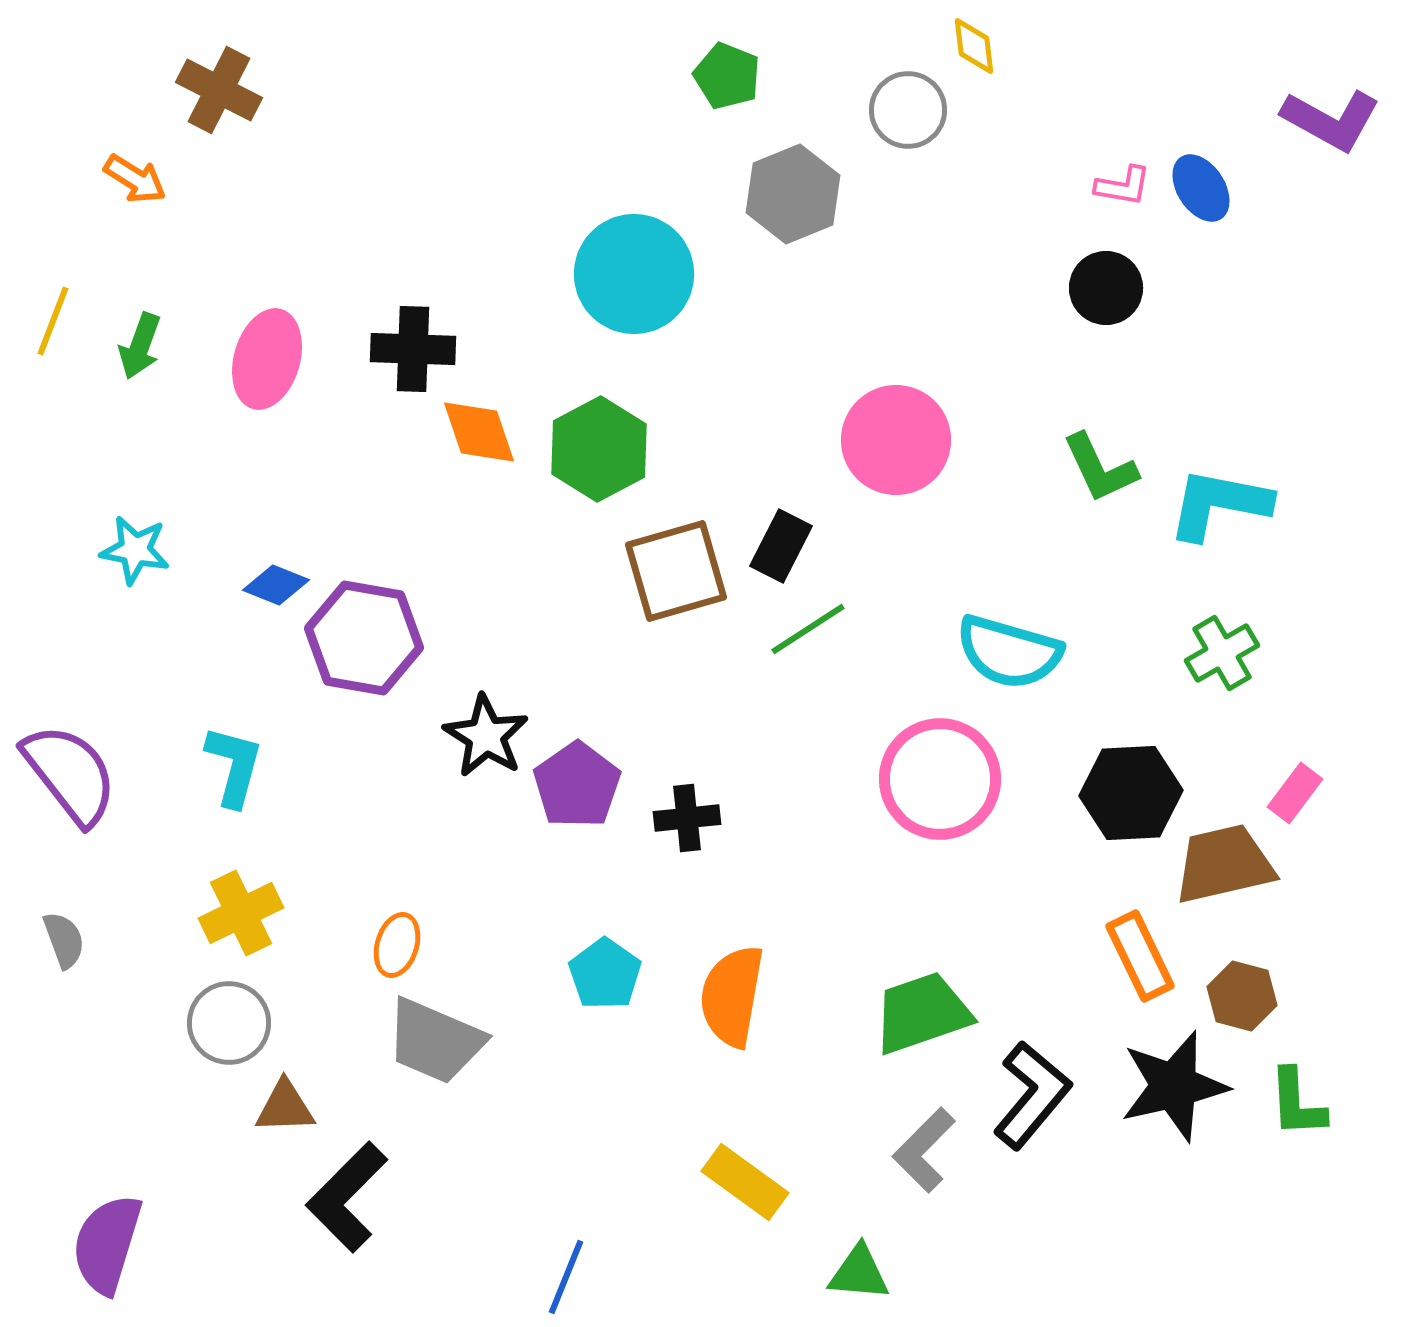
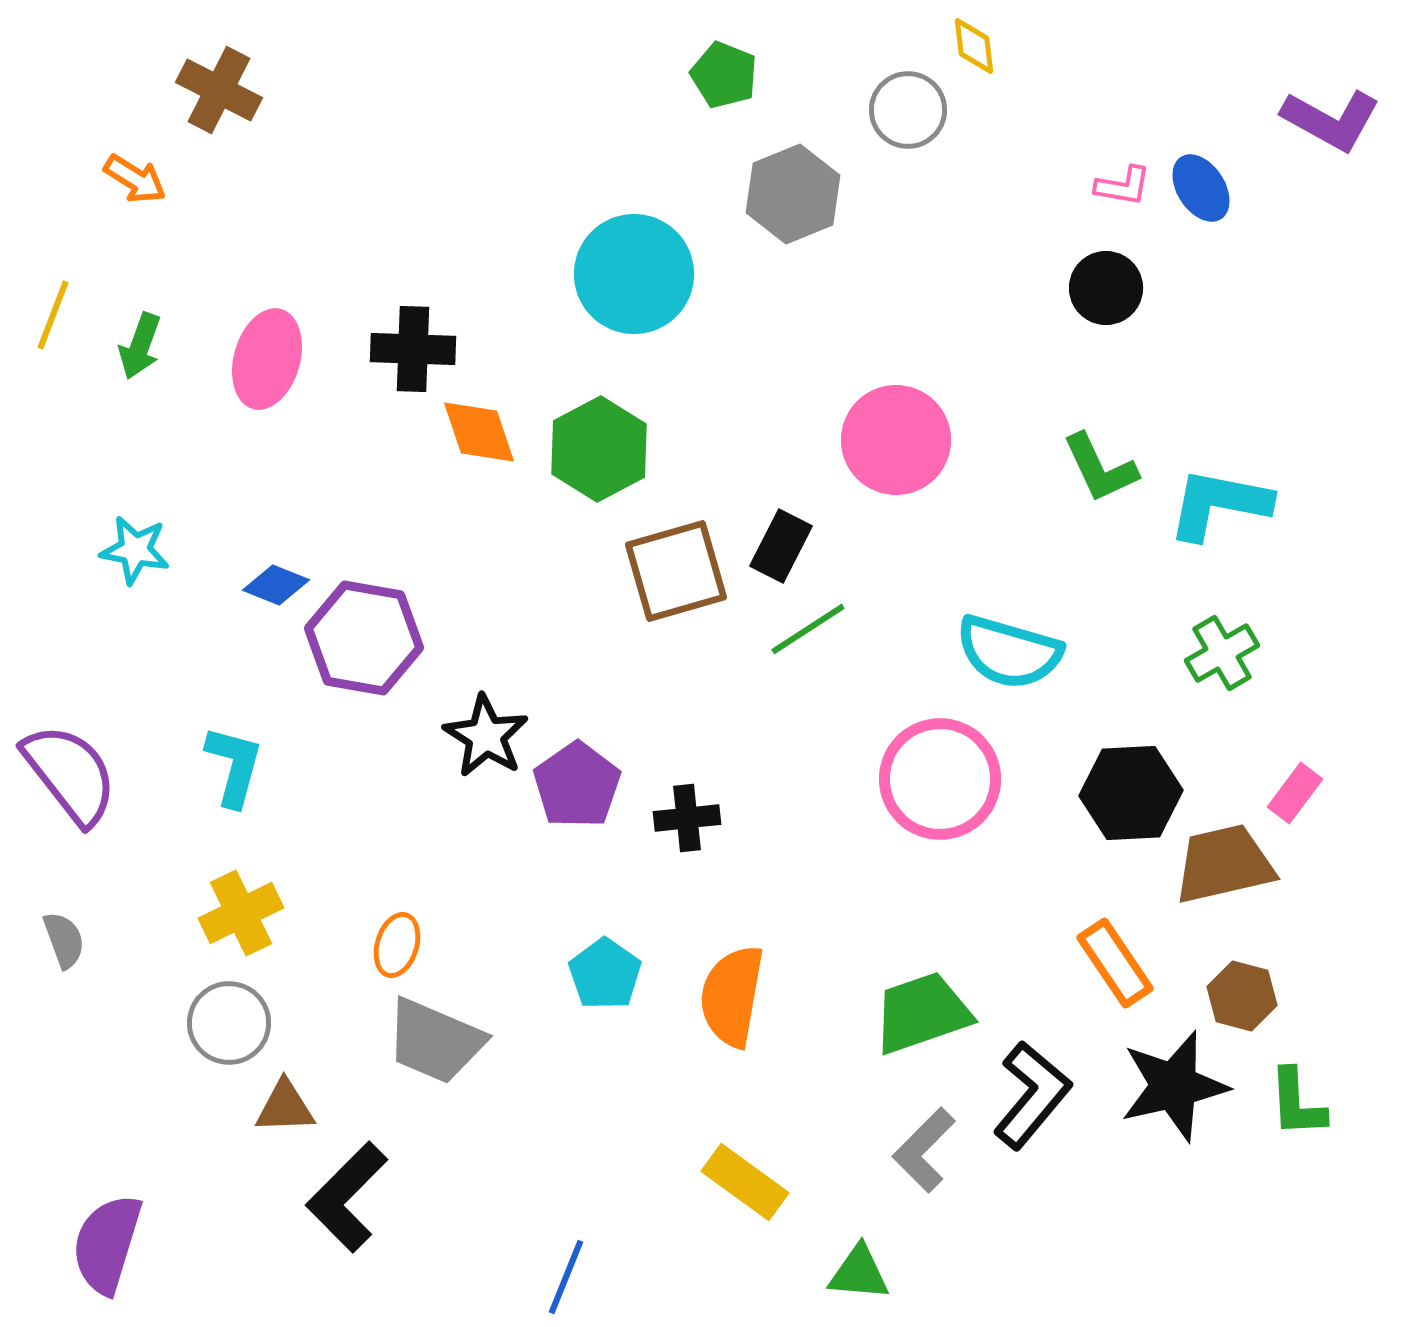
green pentagon at (727, 76): moved 3 px left, 1 px up
yellow line at (53, 321): moved 6 px up
orange rectangle at (1140, 956): moved 25 px left, 7 px down; rotated 8 degrees counterclockwise
